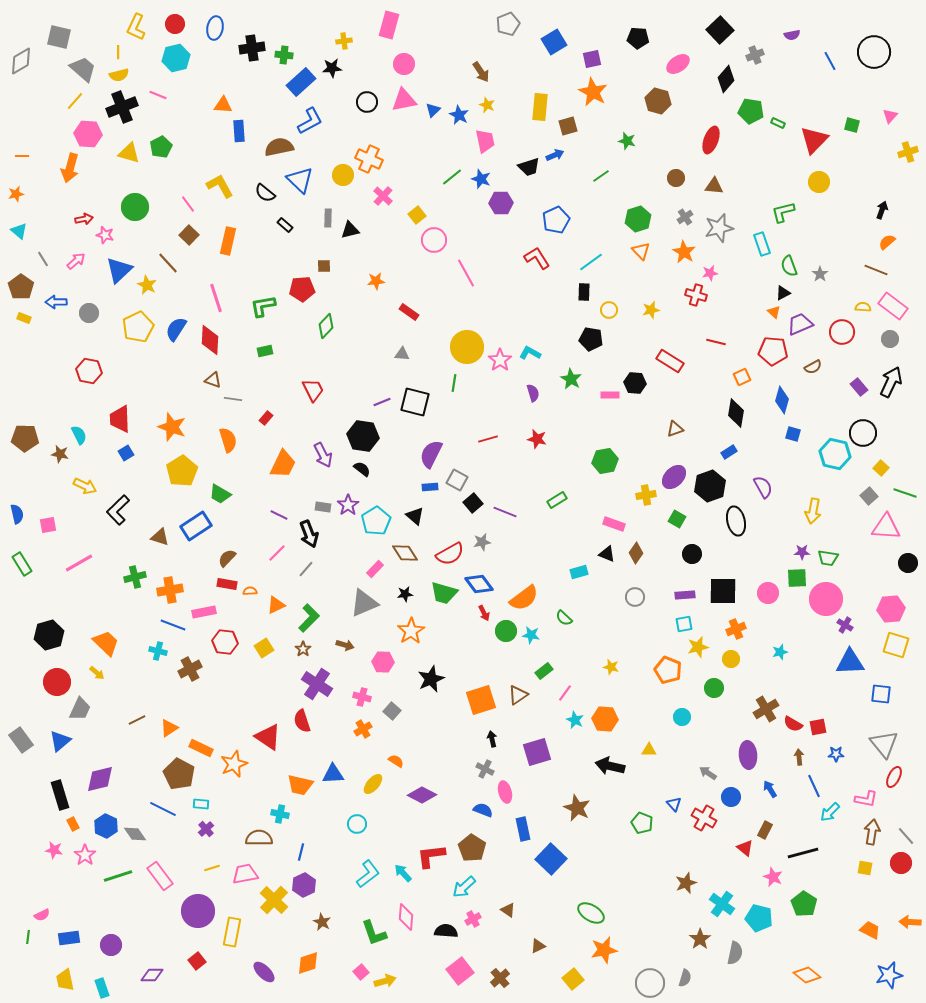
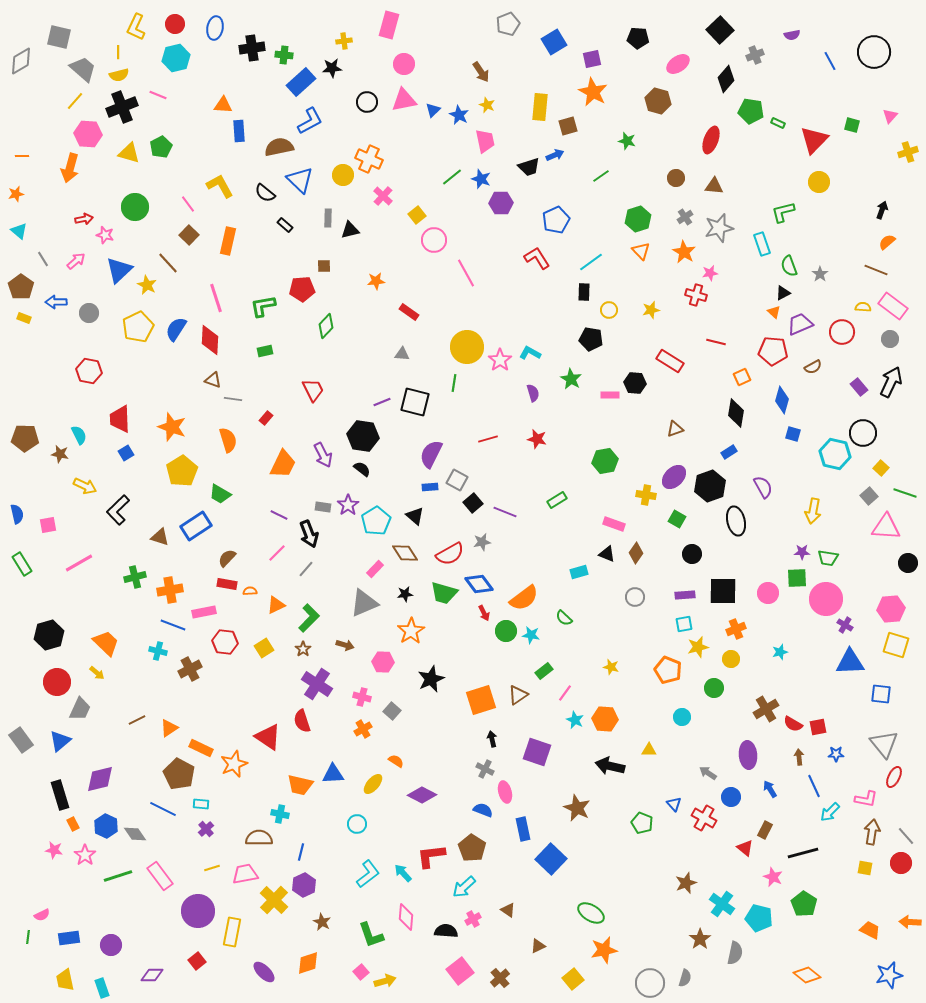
yellow cross at (646, 495): rotated 18 degrees clockwise
purple square at (537, 752): rotated 36 degrees clockwise
green L-shape at (374, 933): moved 3 px left, 2 px down
